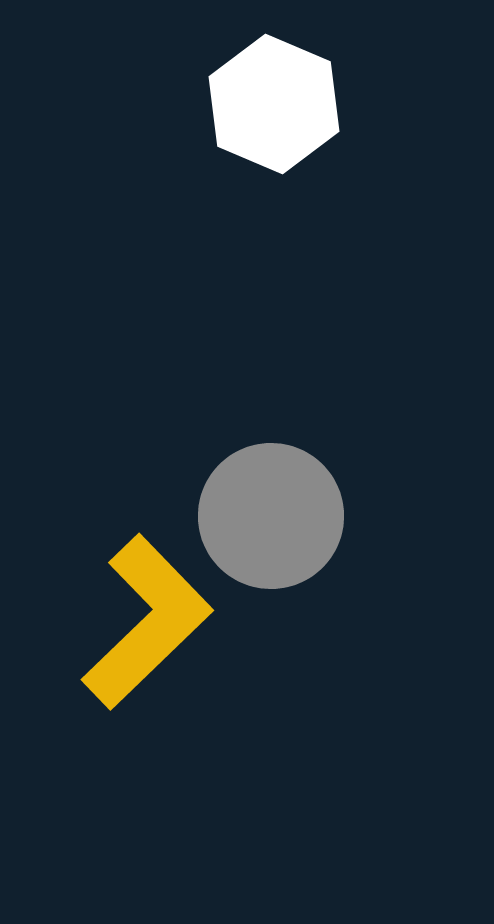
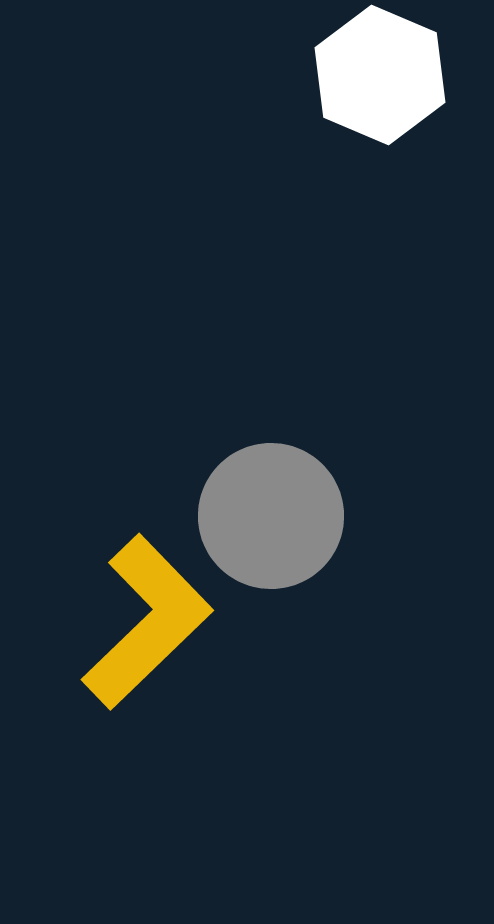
white hexagon: moved 106 px right, 29 px up
